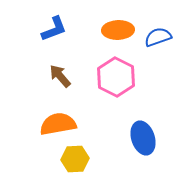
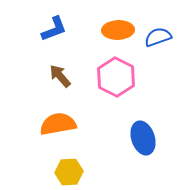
yellow hexagon: moved 6 px left, 13 px down
